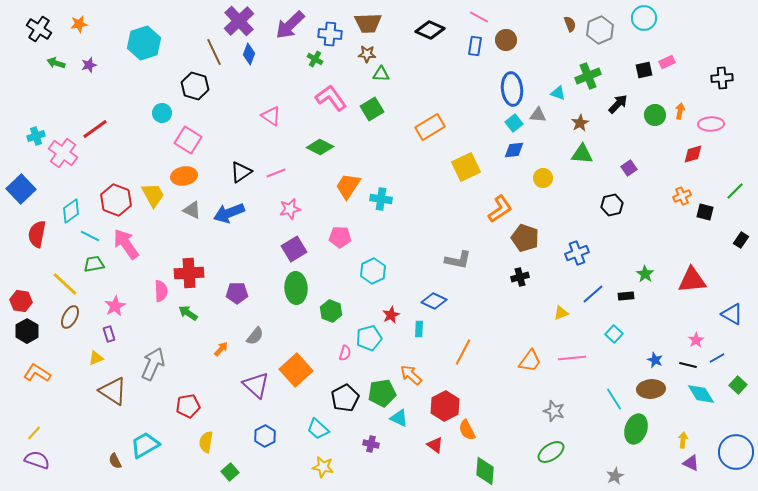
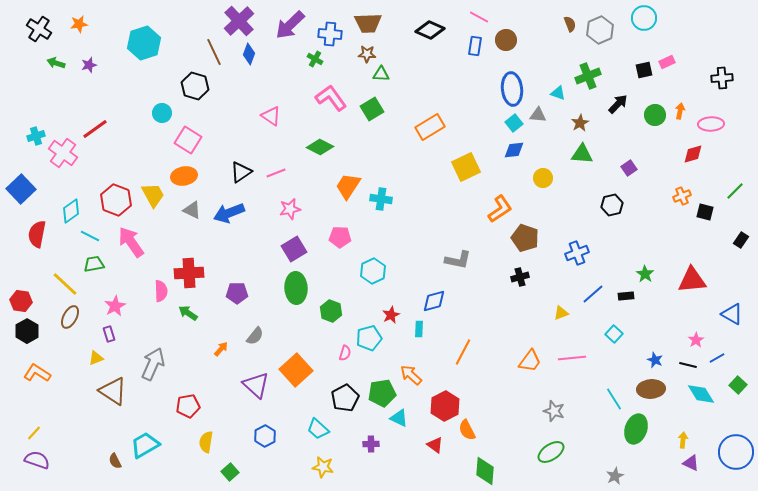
pink arrow at (126, 244): moved 5 px right, 2 px up
blue diamond at (434, 301): rotated 40 degrees counterclockwise
purple cross at (371, 444): rotated 14 degrees counterclockwise
